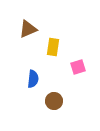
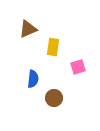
brown circle: moved 3 px up
